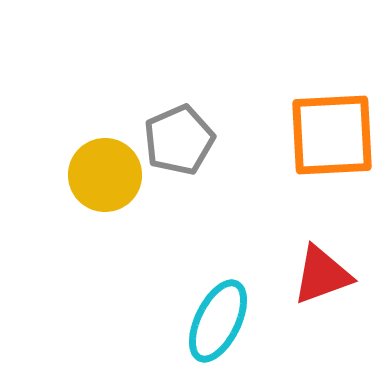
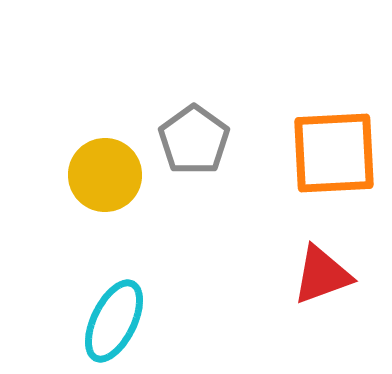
orange square: moved 2 px right, 18 px down
gray pentagon: moved 15 px right; rotated 12 degrees counterclockwise
cyan ellipse: moved 104 px left
